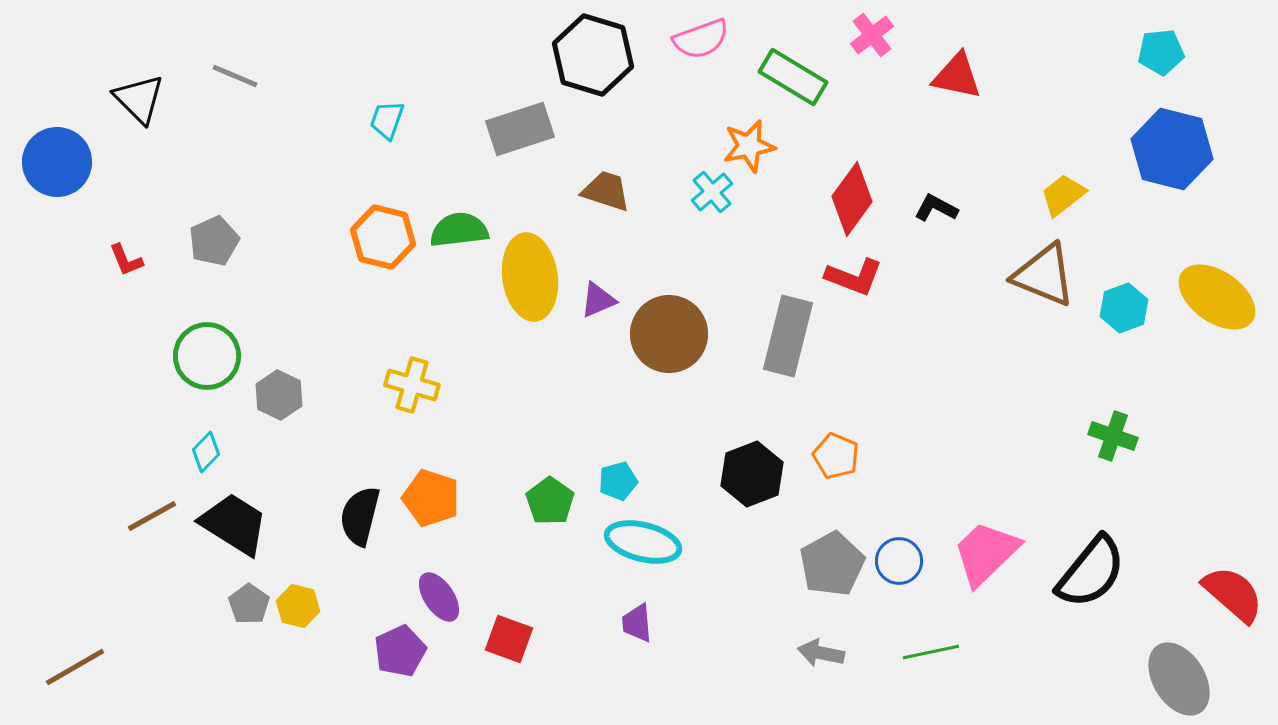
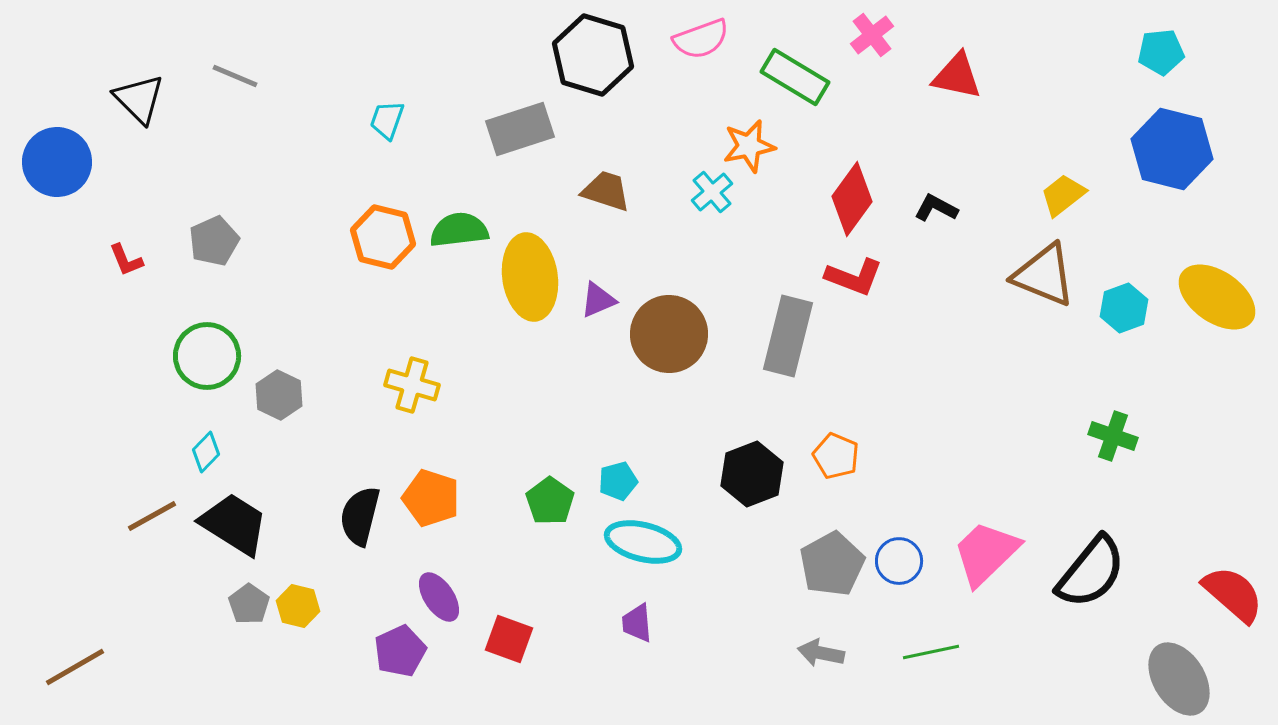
green rectangle at (793, 77): moved 2 px right
